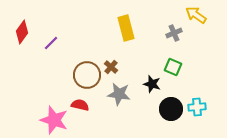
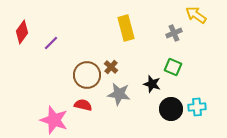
red semicircle: moved 3 px right
